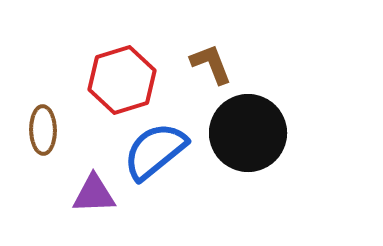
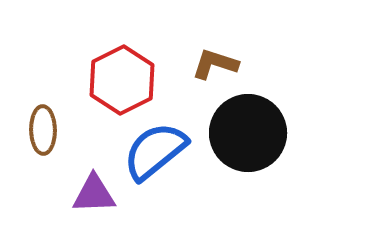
brown L-shape: moved 4 px right; rotated 51 degrees counterclockwise
red hexagon: rotated 10 degrees counterclockwise
